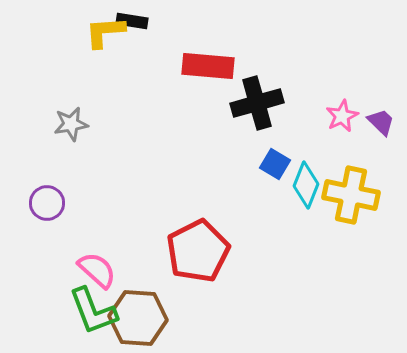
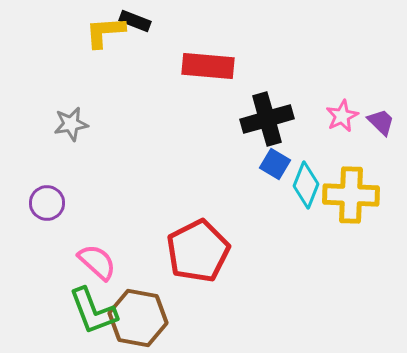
black rectangle: moved 3 px right; rotated 12 degrees clockwise
black cross: moved 10 px right, 16 px down
yellow cross: rotated 10 degrees counterclockwise
pink semicircle: moved 8 px up
brown hexagon: rotated 6 degrees clockwise
